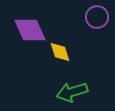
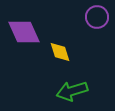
purple diamond: moved 6 px left, 2 px down
green arrow: moved 1 px up
